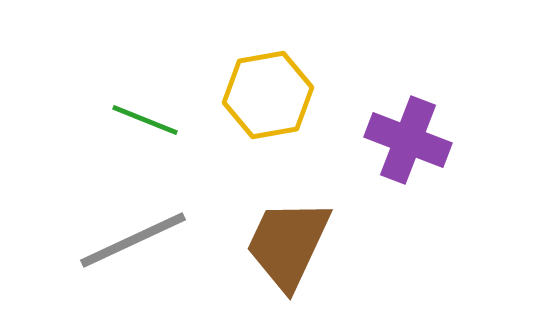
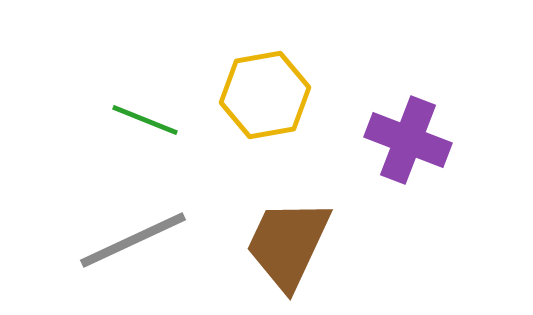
yellow hexagon: moved 3 px left
